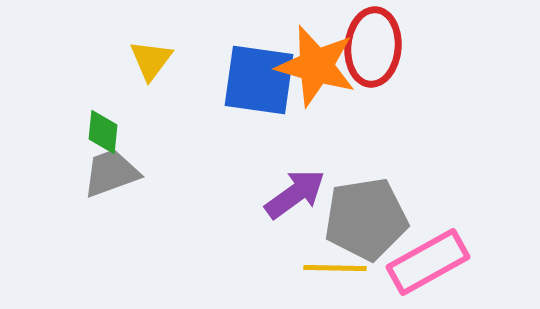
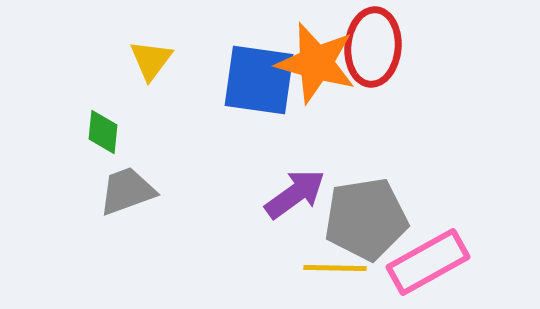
orange star: moved 3 px up
gray trapezoid: moved 16 px right, 18 px down
